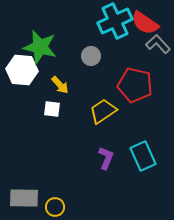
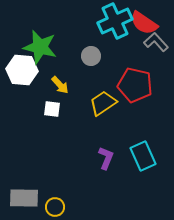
red semicircle: moved 1 px left
gray L-shape: moved 2 px left, 2 px up
yellow trapezoid: moved 8 px up
